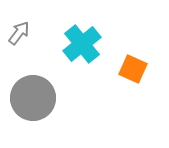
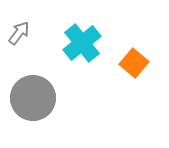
cyan cross: moved 1 px up
orange square: moved 1 px right, 6 px up; rotated 16 degrees clockwise
